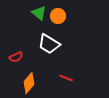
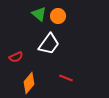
green triangle: moved 1 px down
white trapezoid: rotated 85 degrees counterclockwise
